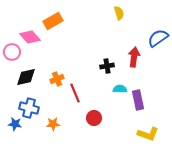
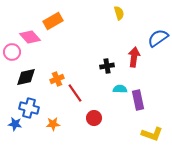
red line: rotated 12 degrees counterclockwise
yellow L-shape: moved 4 px right
